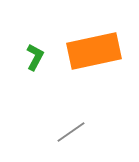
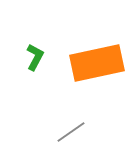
orange rectangle: moved 3 px right, 12 px down
